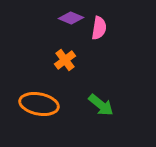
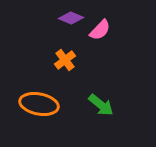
pink semicircle: moved 1 px right, 2 px down; rotated 35 degrees clockwise
